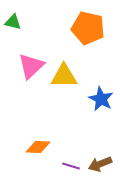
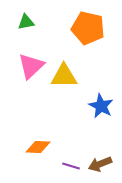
green triangle: moved 13 px right; rotated 24 degrees counterclockwise
blue star: moved 7 px down
